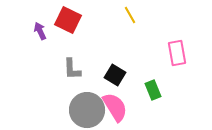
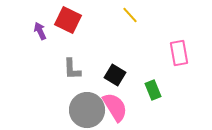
yellow line: rotated 12 degrees counterclockwise
pink rectangle: moved 2 px right
